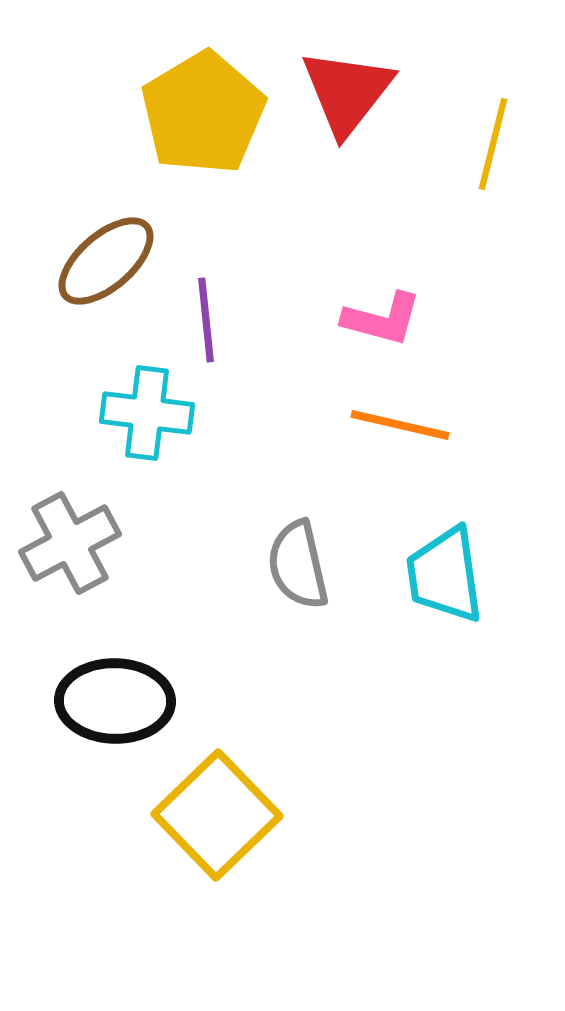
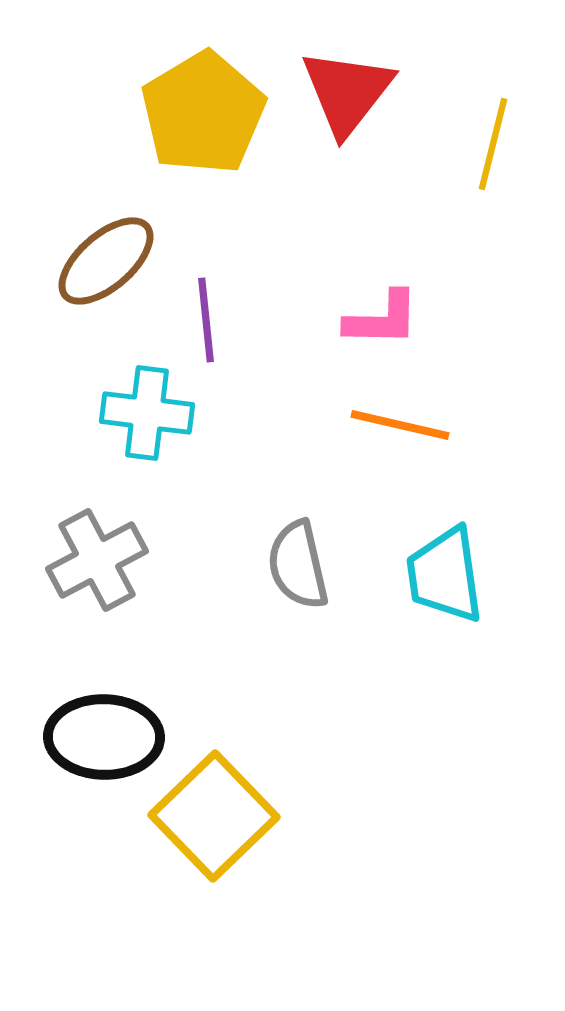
pink L-shape: rotated 14 degrees counterclockwise
gray cross: moved 27 px right, 17 px down
black ellipse: moved 11 px left, 36 px down
yellow square: moved 3 px left, 1 px down
